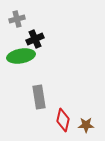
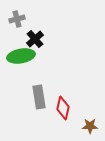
black cross: rotated 18 degrees counterclockwise
red diamond: moved 12 px up
brown star: moved 4 px right, 1 px down
